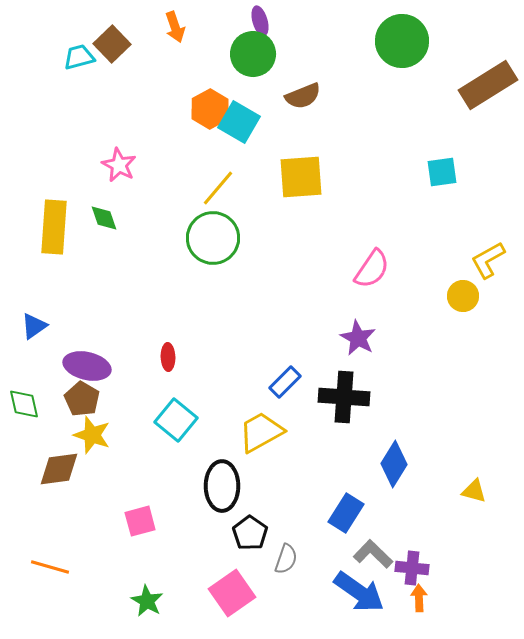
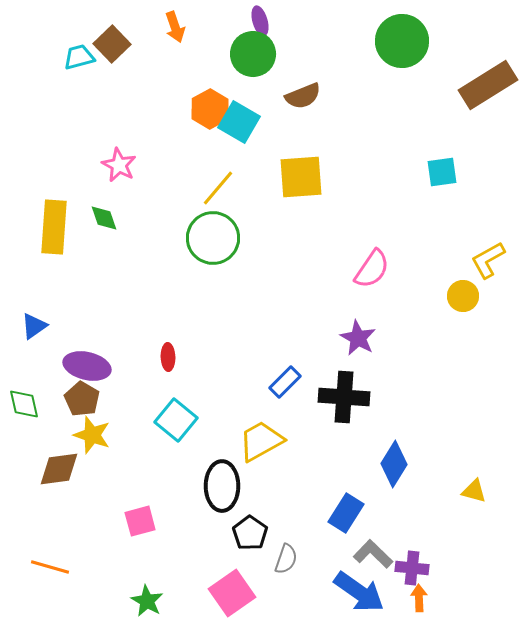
yellow trapezoid at (261, 432): moved 9 px down
